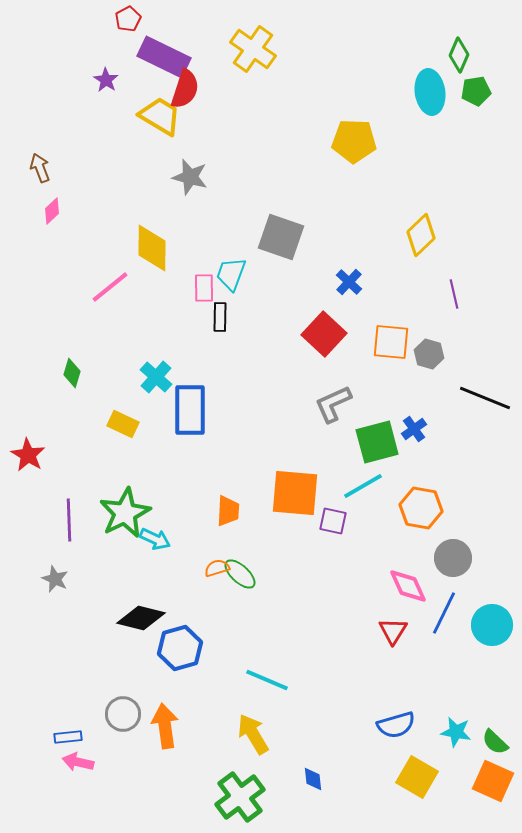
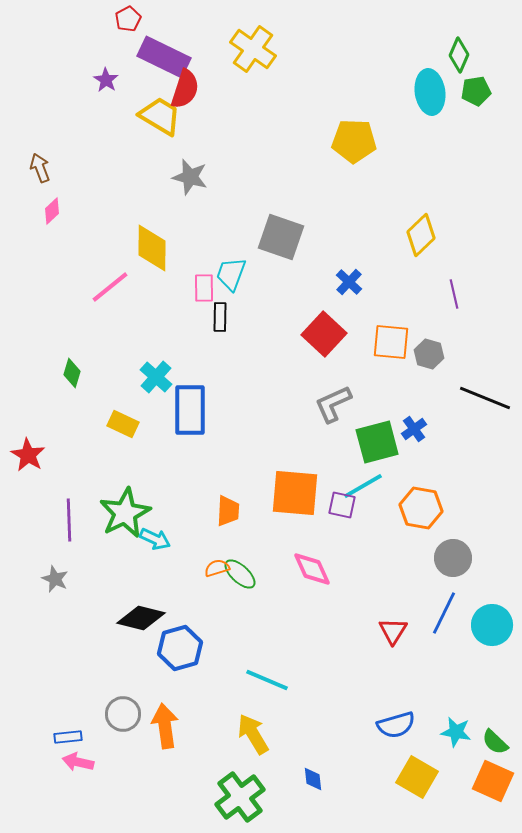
purple square at (333, 521): moved 9 px right, 16 px up
pink diamond at (408, 586): moved 96 px left, 17 px up
